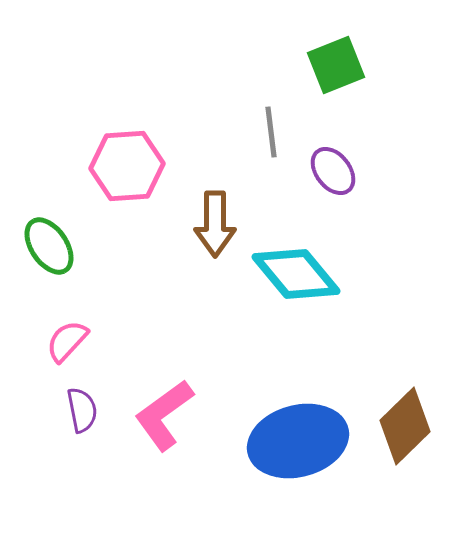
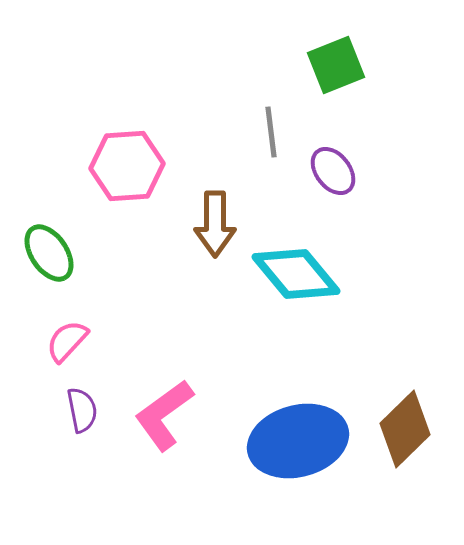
green ellipse: moved 7 px down
brown diamond: moved 3 px down
